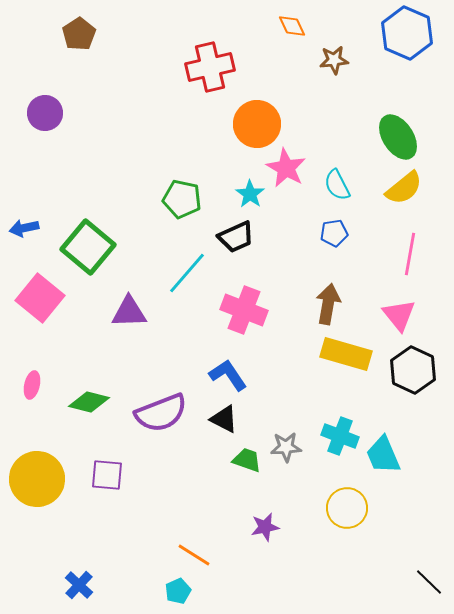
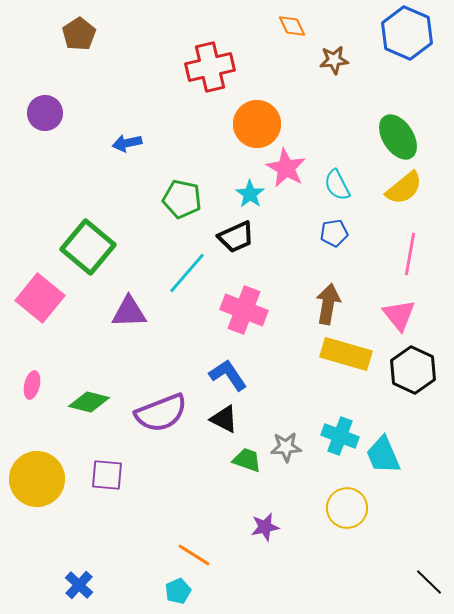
blue arrow at (24, 228): moved 103 px right, 85 px up
